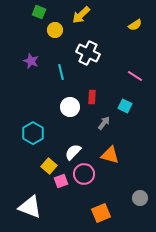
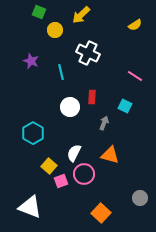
gray arrow: rotated 16 degrees counterclockwise
white semicircle: moved 1 px right, 1 px down; rotated 18 degrees counterclockwise
orange square: rotated 24 degrees counterclockwise
